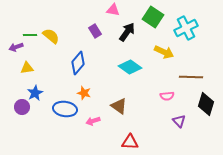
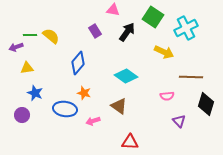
cyan diamond: moved 4 px left, 9 px down
blue star: rotated 21 degrees counterclockwise
purple circle: moved 8 px down
